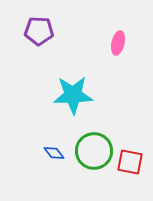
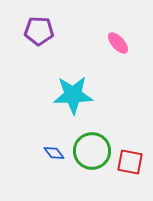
pink ellipse: rotated 55 degrees counterclockwise
green circle: moved 2 px left
